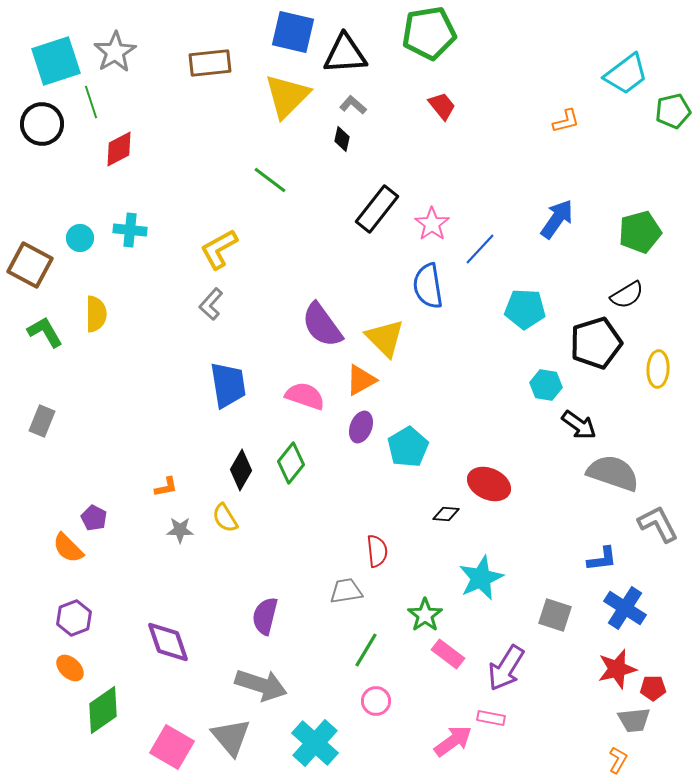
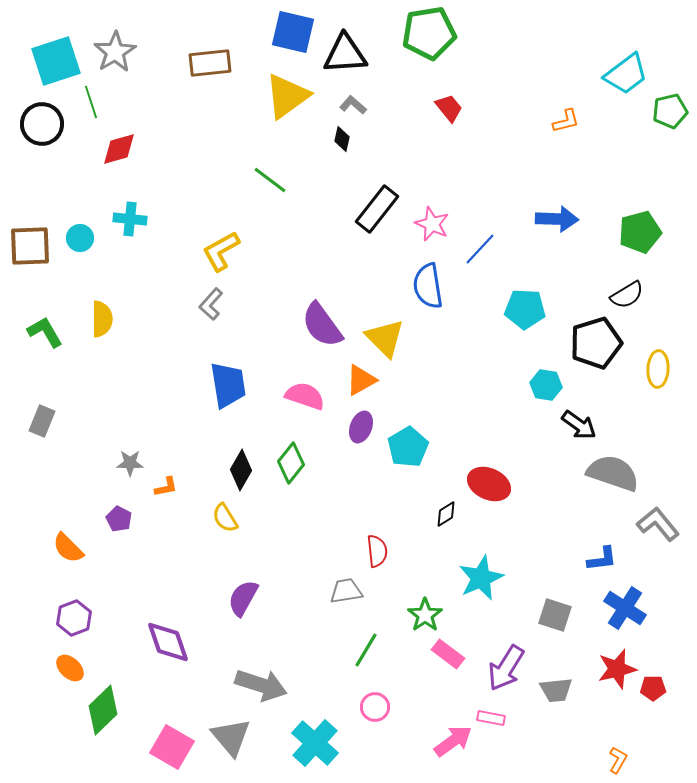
yellow triangle at (287, 96): rotated 9 degrees clockwise
red trapezoid at (442, 106): moved 7 px right, 2 px down
green pentagon at (673, 111): moved 3 px left
red diamond at (119, 149): rotated 12 degrees clockwise
blue arrow at (557, 219): rotated 57 degrees clockwise
pink star at (432, 224): rotated 12 degrees counterclockwise
cyan cross at (130, 230): moved 11 px up
yellow L-shape at (219, 249): moved 2 px right, 2 px down
brown square at (30, 265): moved 19 px up; rotated 30 degrees counterclockwise
yellow semicircle at (96, 314): moved 6 px right, 5 px down
black diamond at (446, 514): rotated 36 degrees counterclockwise
purple pentagon at (94, 518): moved 25 px right, 1 px down
gray L-shape at (658, 524): rotated 12 degrees counterclockwise
gray star at (180, 530): moved 50 px left, 67 px up
purple semicircle at (265, 616): moved 22 px left, 18 px up; rotated 15 degrees clockwise
pink circle at (376, 701): moved 1 px left, 6 px down
green diamond at (103, 710): rotated 9 degrees counterclockwise
gray trapezoid at (634, 720): moved 78 px left, 30 px up
